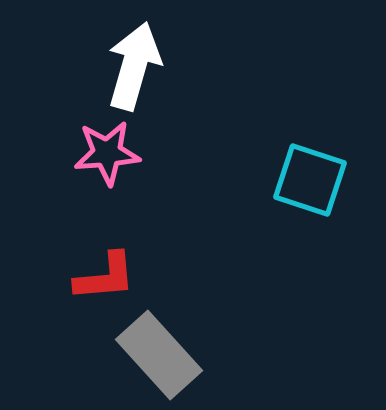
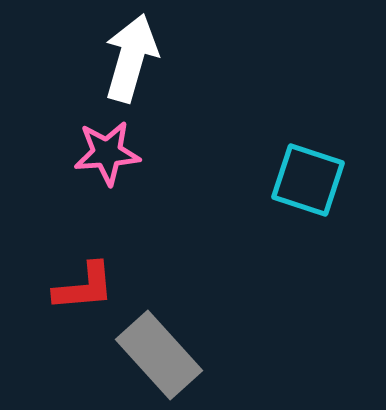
white arrow: moved 3 px left, 8 px up
cyan square: moved 2 px left
red L-shape: moved 21 px left, 10 px down
